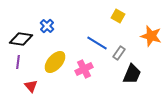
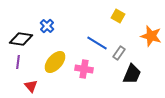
pink cross: rotated 36 degrees clockwise
